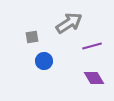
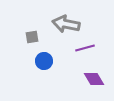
gray arrow: moved 3 px left, 1 px down; rotated 136 degrees counterclockwise
purple line: moved 7 px left, 2 px down
purple diamond: moved 1 px down
